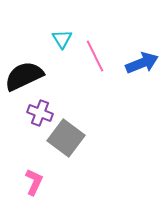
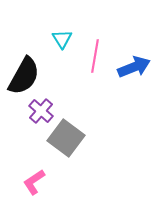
pink line: rotated 36 degrees clockwise
blue arrow: moved 8 px left, 4 px down
black semicircle: rotated 144 degrees clockwise
purple cross: moved 1 px right, 2 px up; rotated 20 degrees clockwise
pink L-shape: rotated 148 degrees counterclockwise
